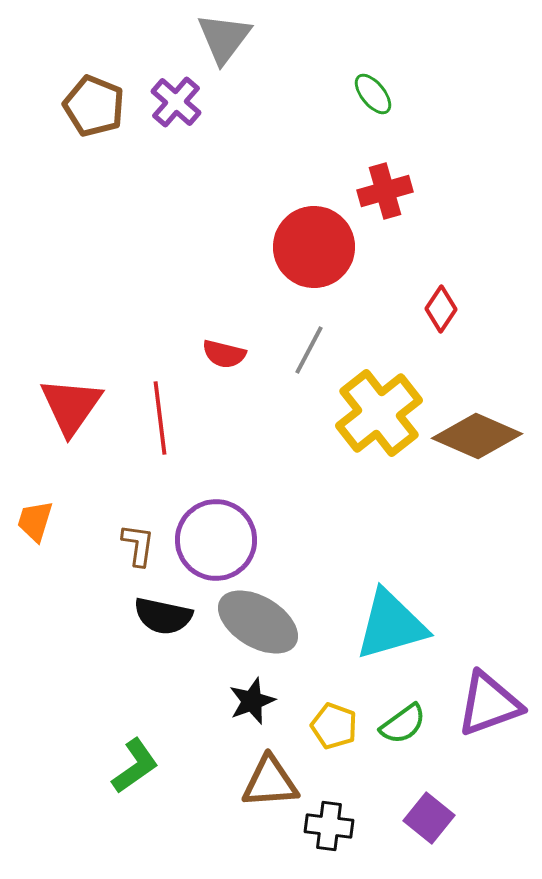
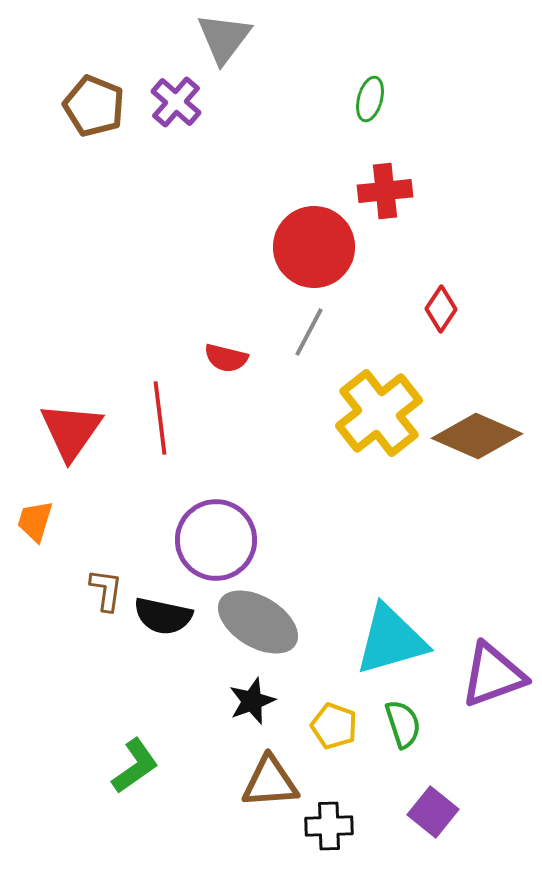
green ellipse: moved 3 px left, 5 px down; rotated 54 degrees clockwise
red cross: rotated 10 degrees clockwise
gray line: moved 18 px up
red semicircle: moved 2 px right, 4 px down
red triangle: moved 25 px down
brown L-shape: moved 32 px left, 45 px down
cyan triangle: moved 15 px down
purple triangle: moved 4 px right, 29 px up
green semicircle: rotated 72 degrees counterclockwise
purple square: moved 4 px right, 6 px up
black cross: rotated 9 degrees counterclockwise
